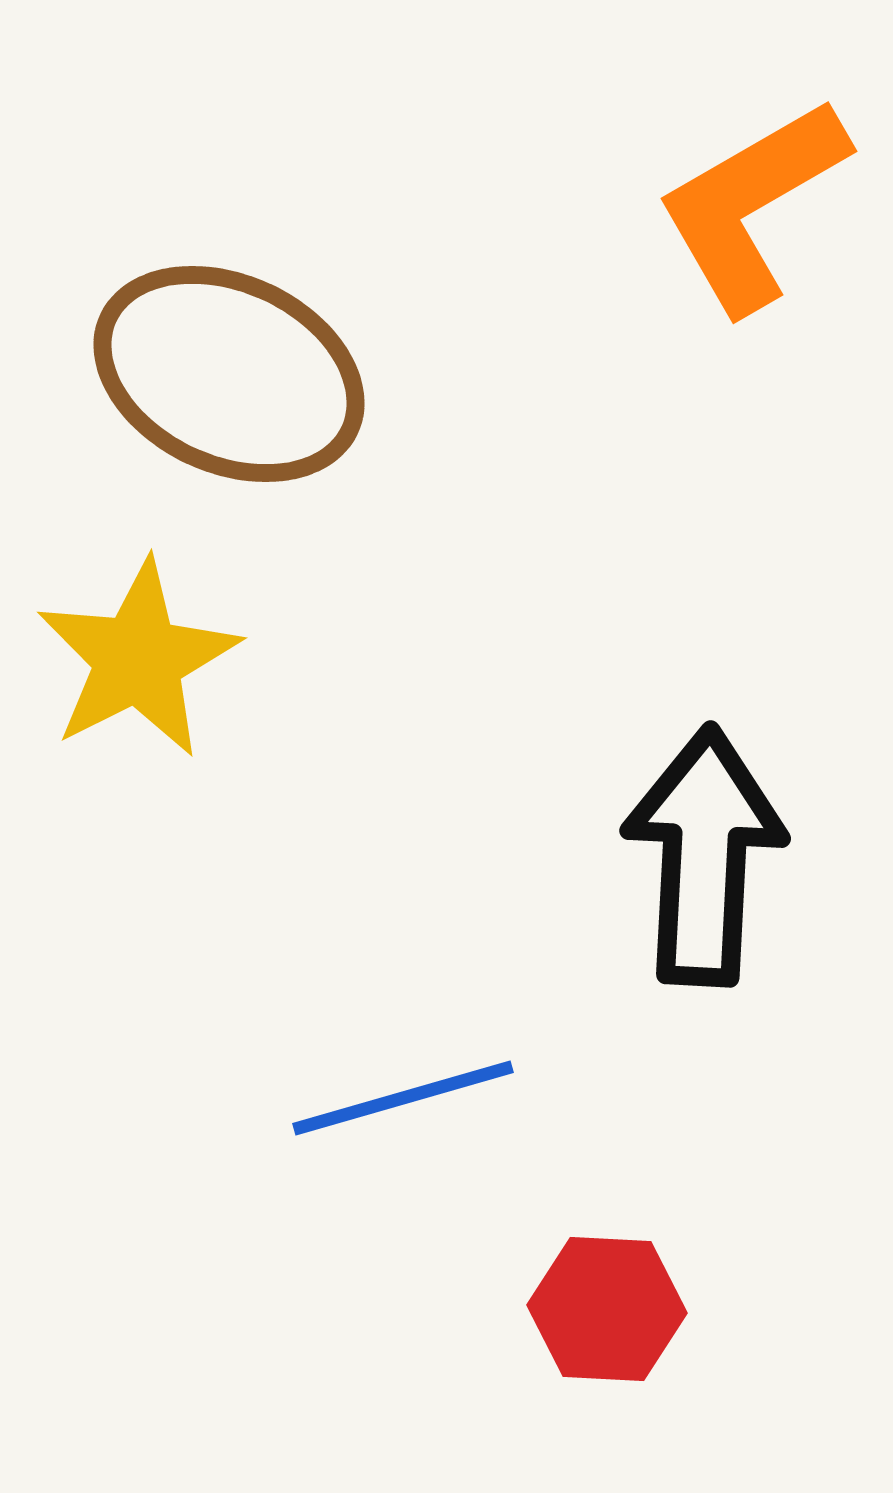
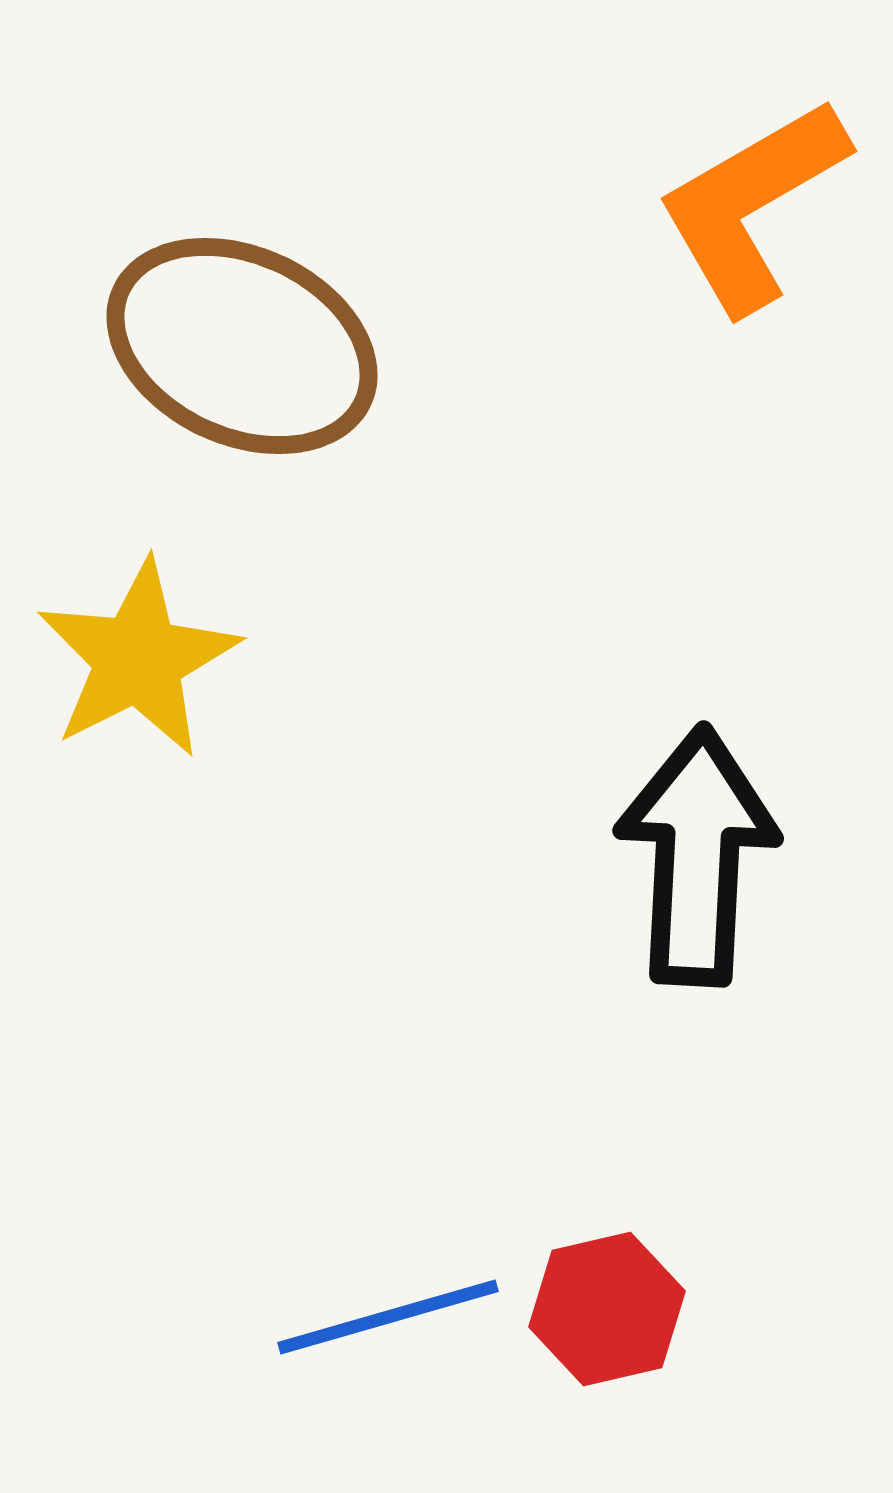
brown ellipse: moved 13 px right, 28 px up
black arrow: moved 7 px left
blue line: moved 15 px left, 219 px down
red hexagon: rotated 16 degrees counterclockwise
